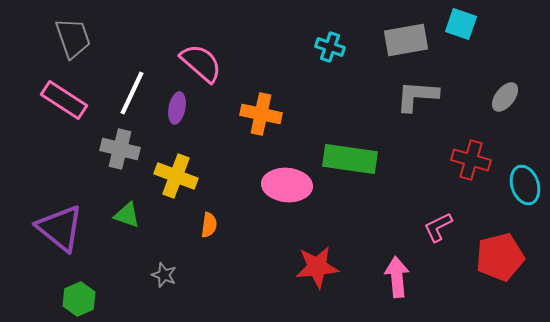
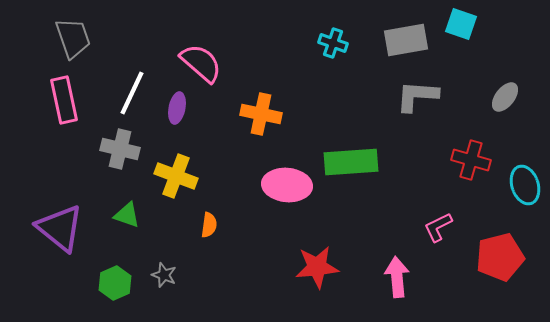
cyan cross: moved 3 px right, 4 px up
pink rectangle: rotated 45 degrees clockwise
green rectangle: moved 1 px right, 3 px down; rotated 12 degrees counterclockwise
green hexagon: moved 36 px right, 16 px up
